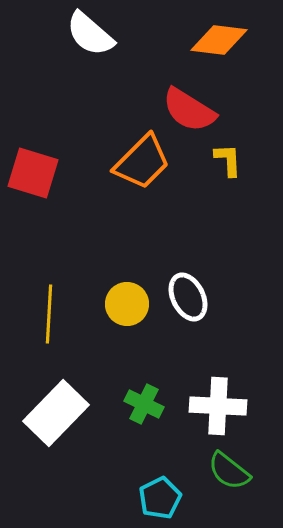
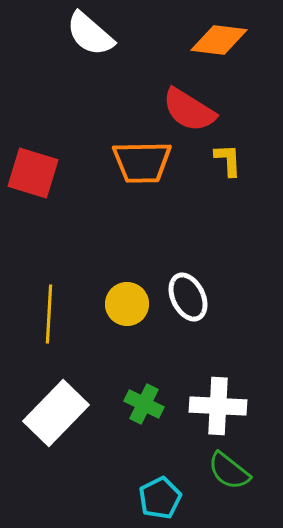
orange trapezoid: rotated 44 degrees clockwise
